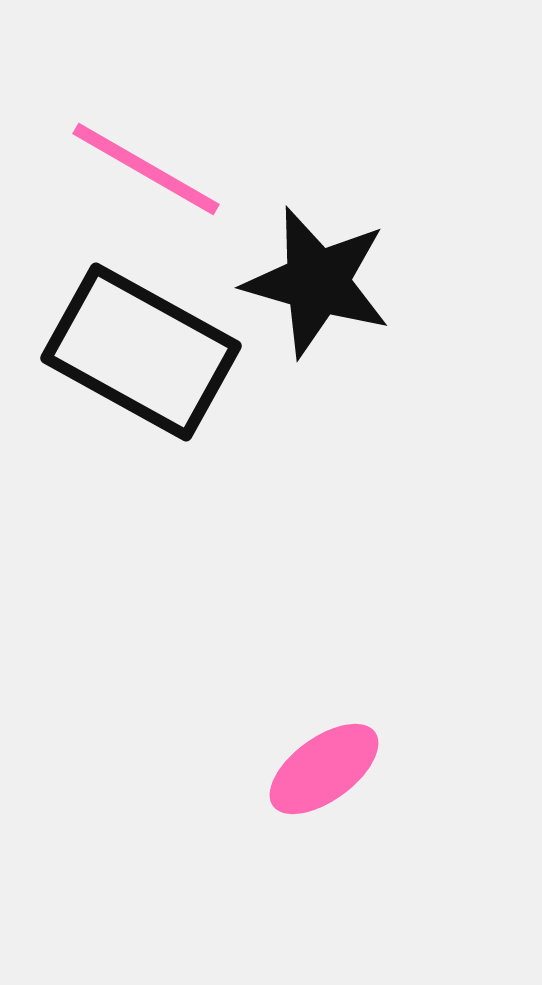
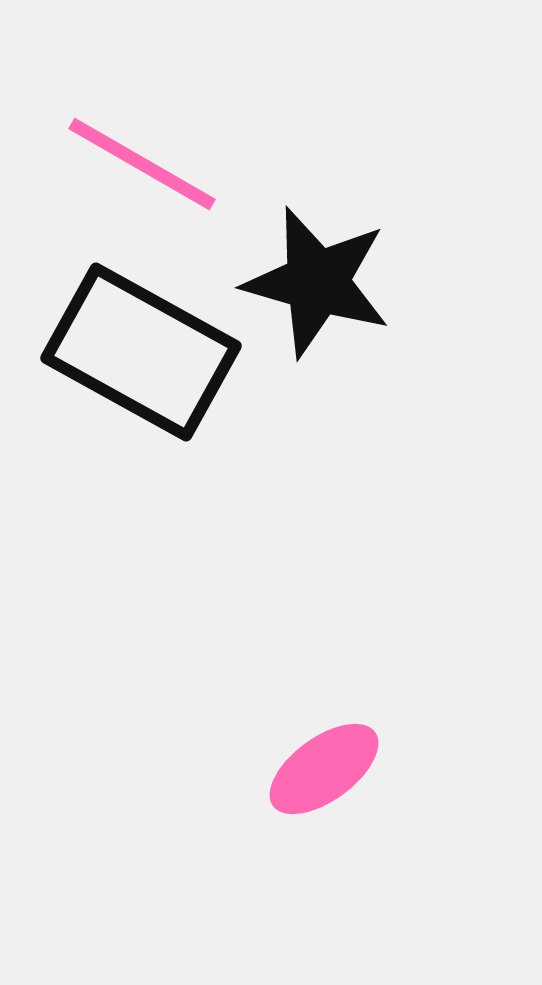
pink line: moved 4 px left, 5 px up
